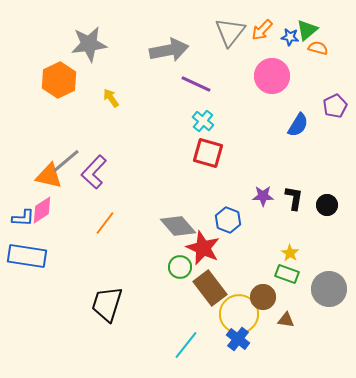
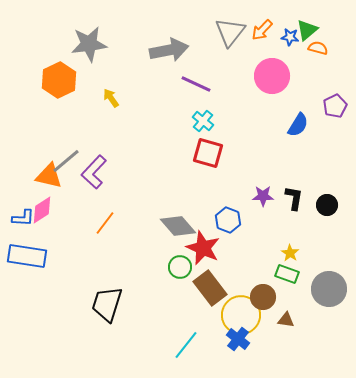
yellow circle: moved 2 px right, 1 px down
